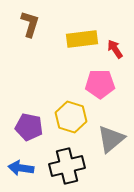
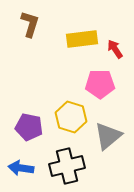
gray triangle: moved 3 px left, 3 px up
